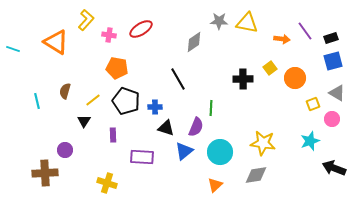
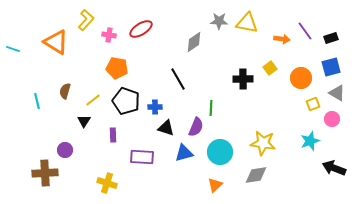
blue square at (333, 61): moved 2 px left, 6 px down
orange circle at (295, 78): moved 6 px right
blue triangle at (184, 151): moved 2 px down; rotated 24 degrees clockwise
